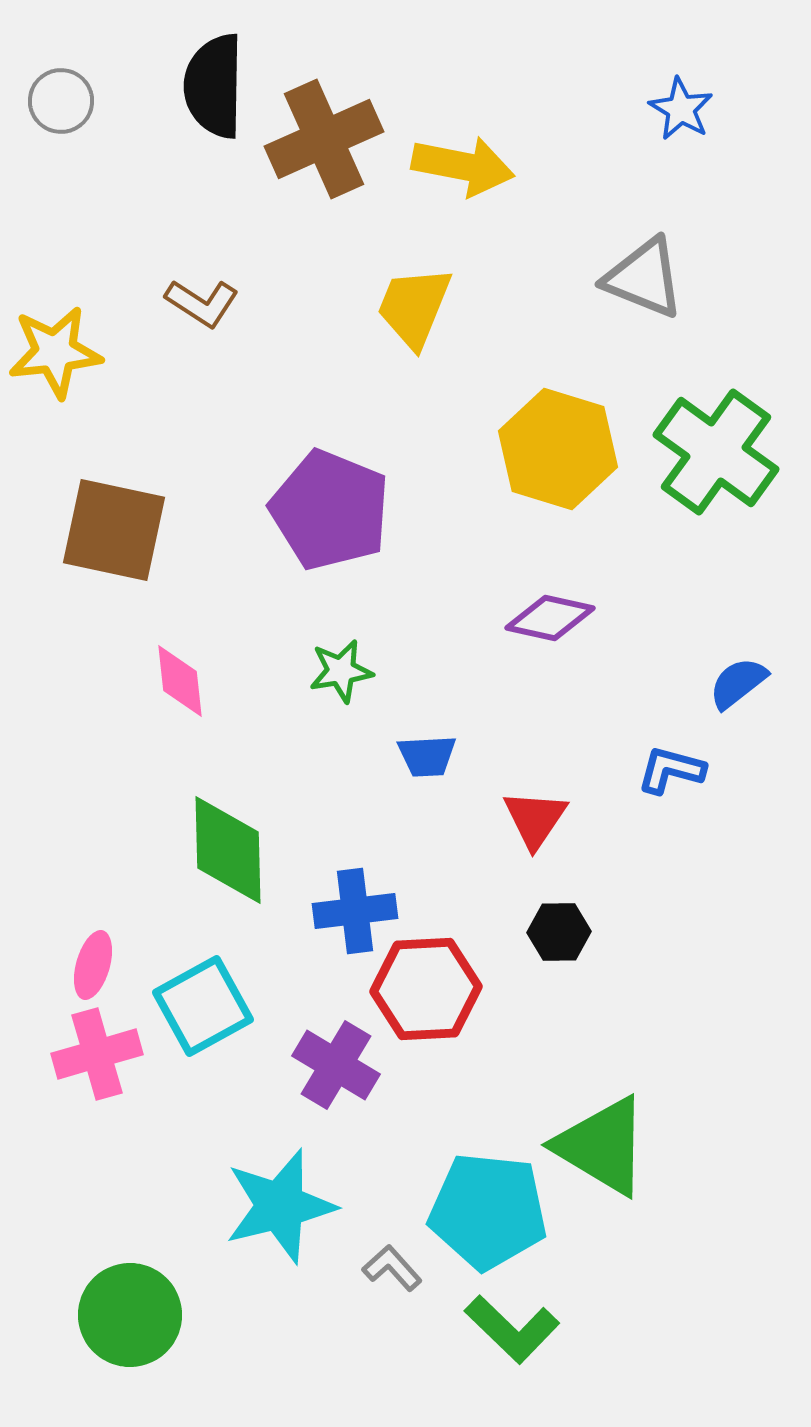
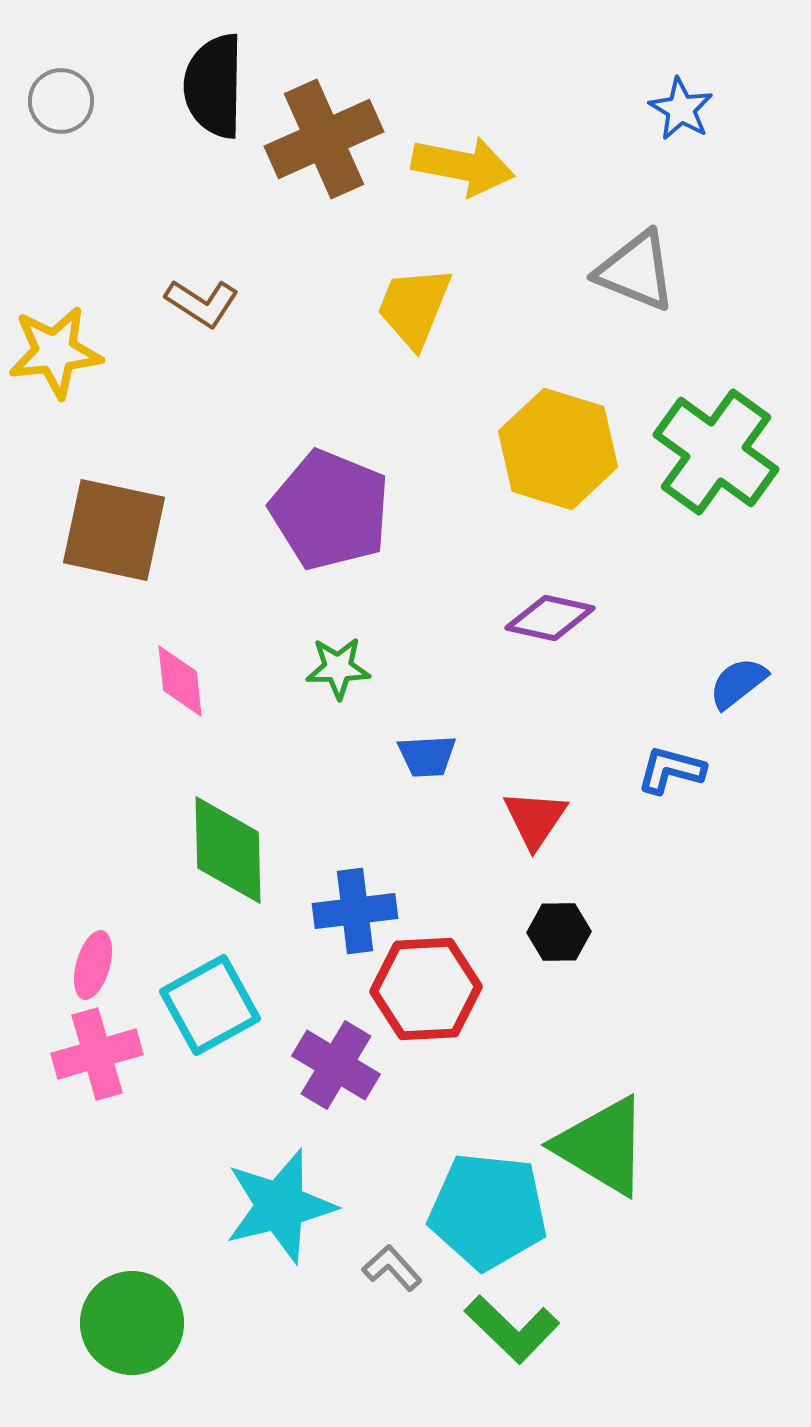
gray triangle: moved 8 px left, 7 px up
green star: moved 3 px left, 3 px up; rotated 8 degrees clockwise
cyan square: moved 7 px right, 1 px up
green circle: moved 2 px right, 8 px down
